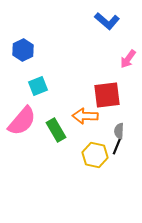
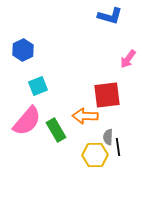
blue L-shape: moved 3 px right, 5 px up; rotated 25 degrees counterclockwise
pink semicircle: moved 5 px right
gray semicircle: moved 11 px left, 6 px down
black line: moved 1 px right, 1 px down; rotated 30 degrees counterclockwise
yellow hexagon: rotated 15 degrees counterclockwise
